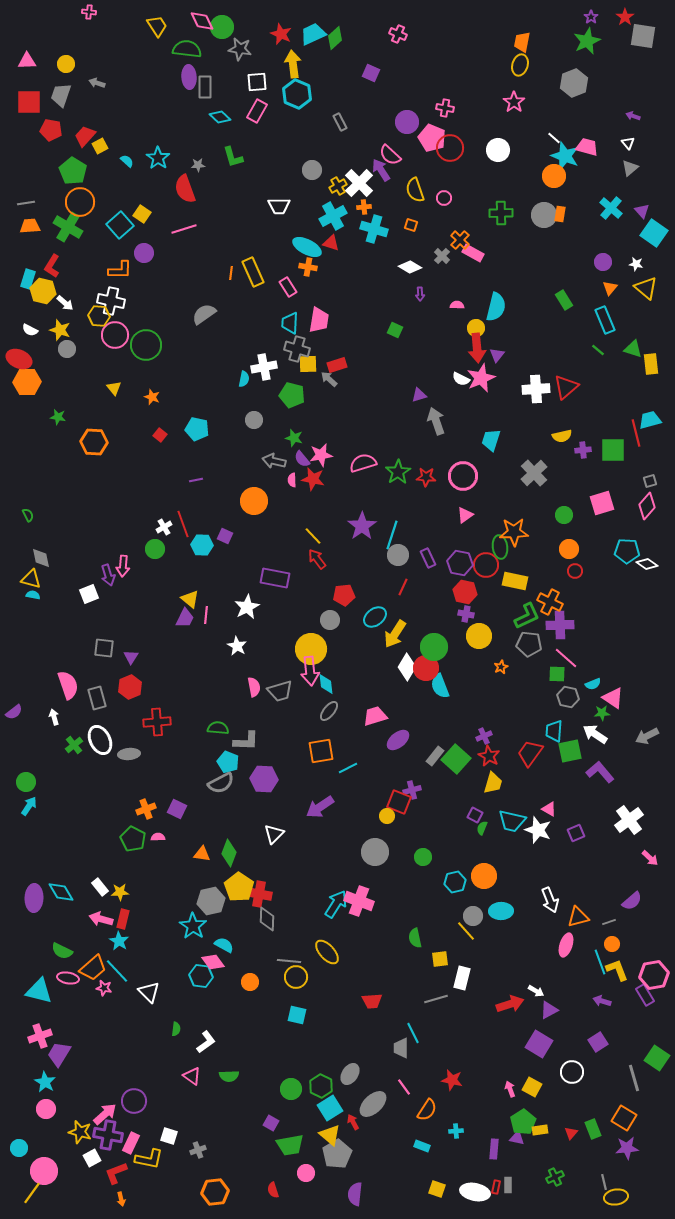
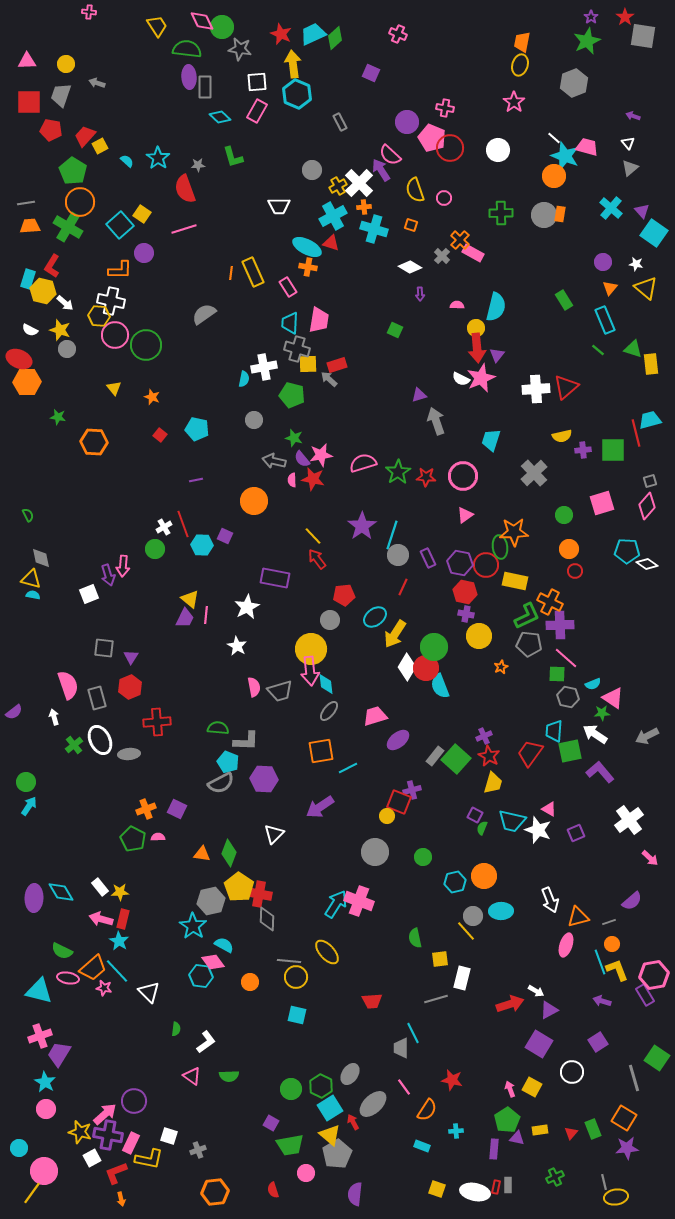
green pentagon at (523, 1122): moved 16 px left, 2 px up
